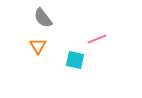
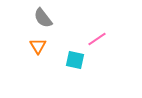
pink line: rotated 12 degrees counterclockwise
